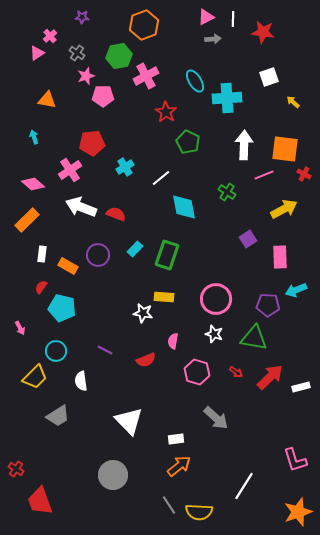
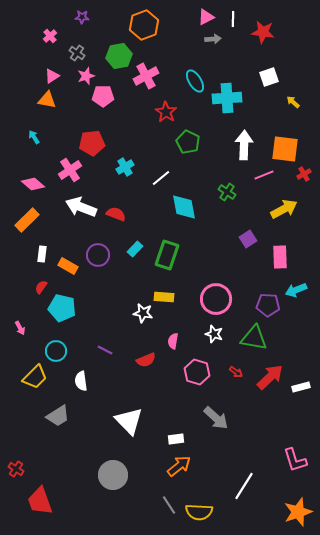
pink triangle at (37, 53): moved 15 px right, 23 px down
cyan arrow at (34, 137): rotated 16 degrees counterclockwise
red cross at (304, 174): rotated 32 degrees clockwise
